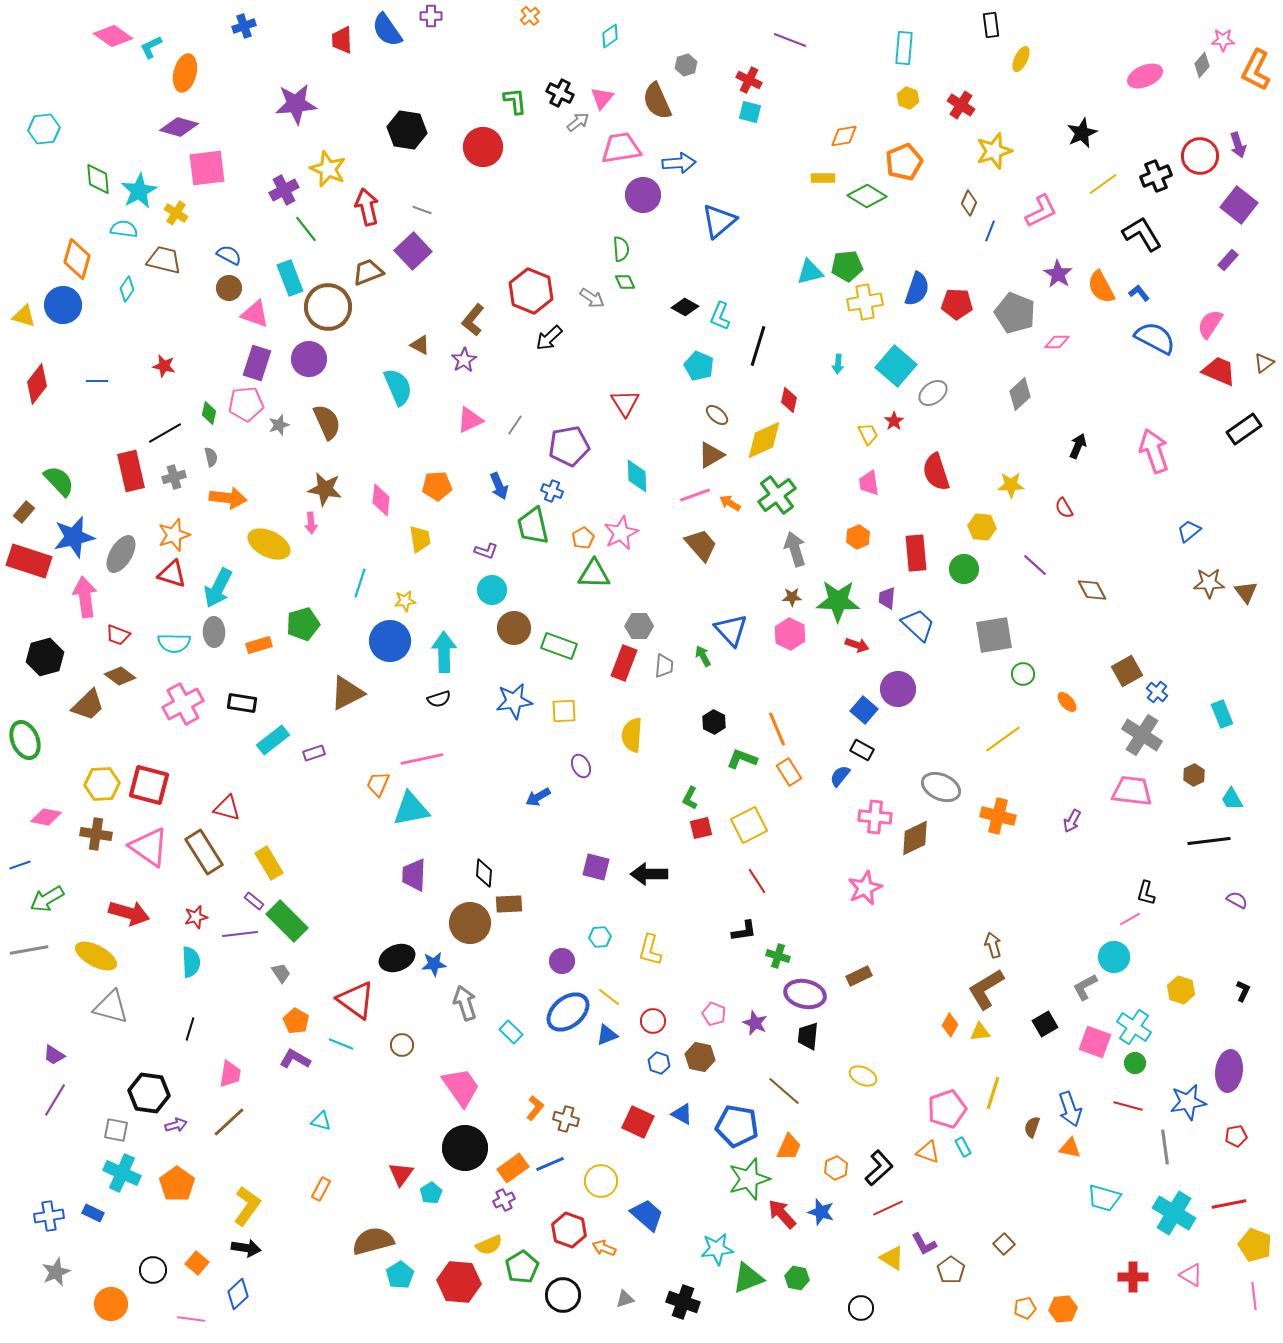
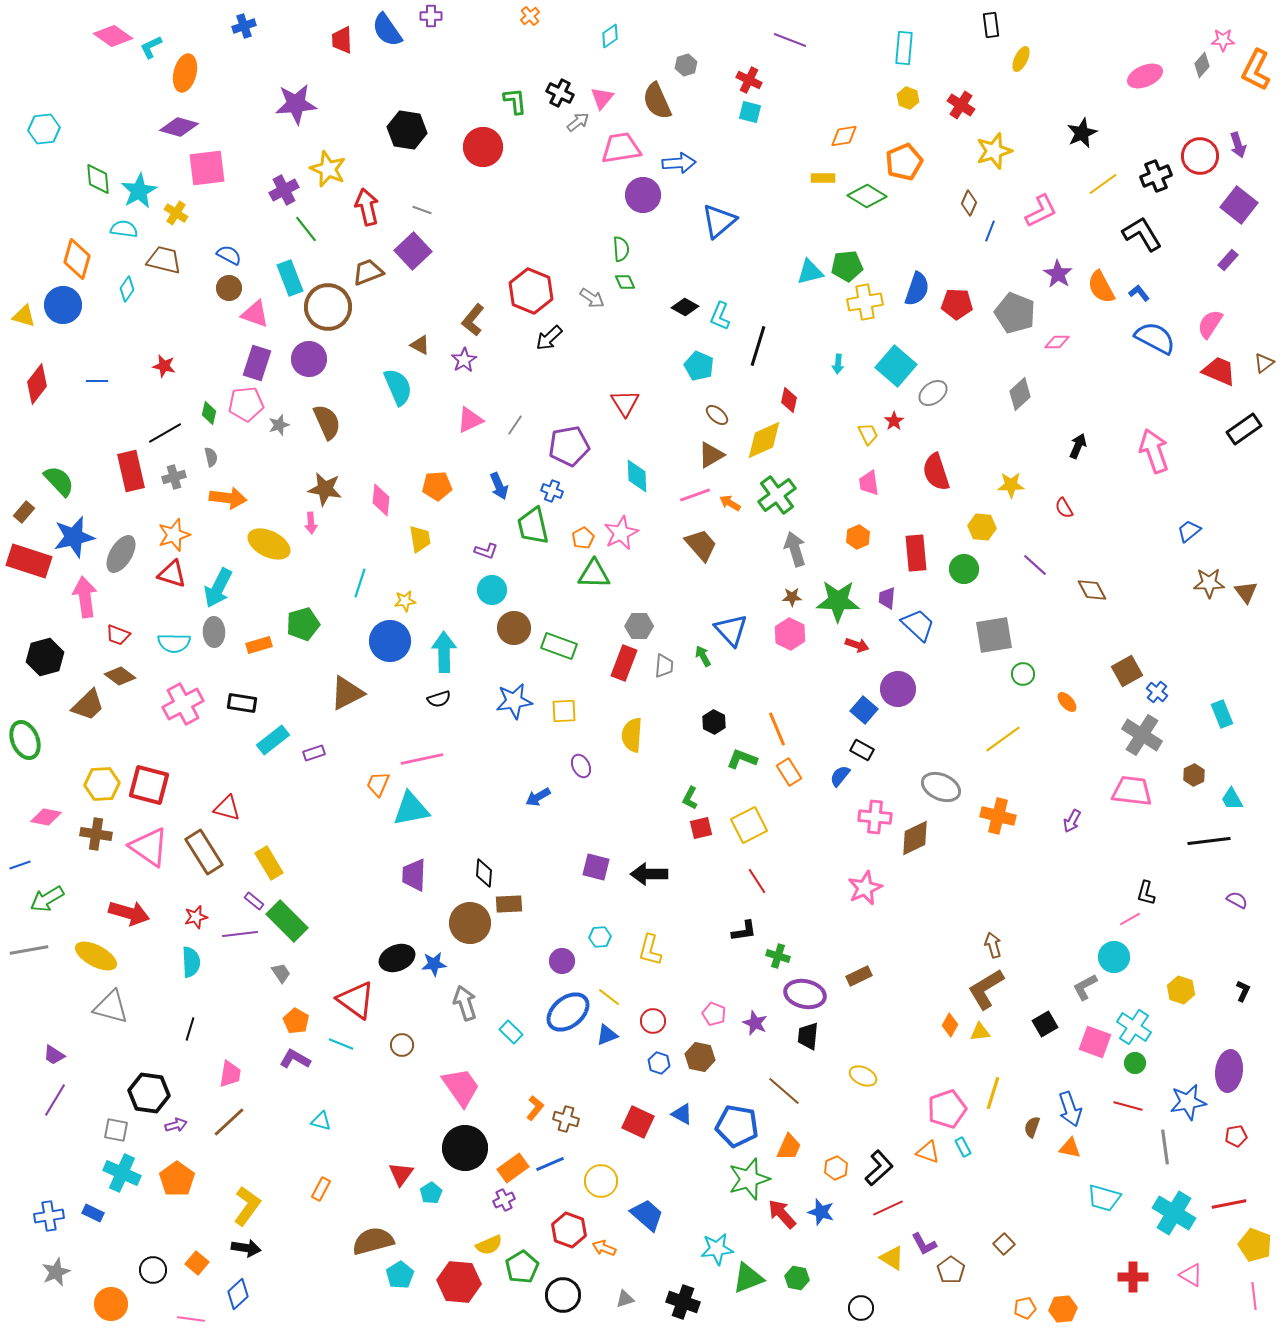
orange pentagon at (177, 1184): moved 5 px up
